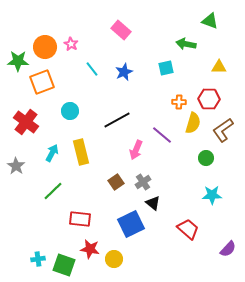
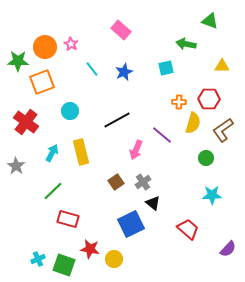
yellow triangle: moved 3 px right, 1 px up
red rectangle: moved 12 px left; rotated 10 degrees clockwise
cyan cross: rotated 16 degrees counterclockwise
